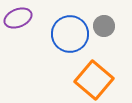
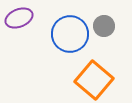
purple ellipse: moved 1 px right
